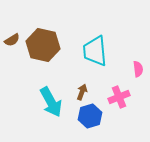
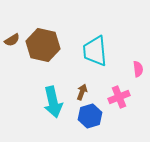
cyan arrow: moved 2 px right; rotated 16 degrees clockwise
